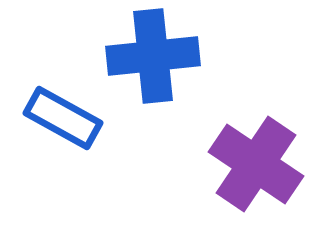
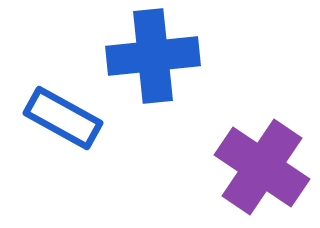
purple cross: moved 6 px right, 3 px down
